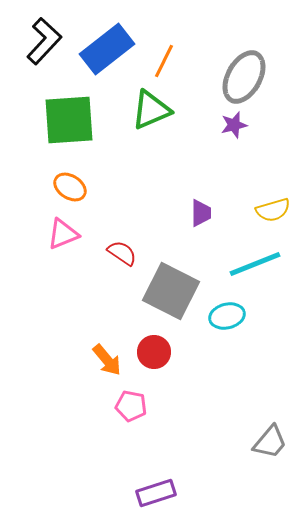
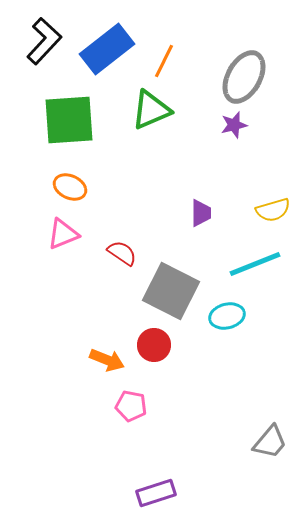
orange ellipse: rotated 8 degrees counterclockwise
red circle: moved 7 px up
orange arrow: rotated 28 degrees counterclockwise
